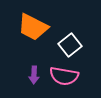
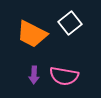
orange trapezoid: moved 1 px left, 7 px down
white square: moved 22 px up
